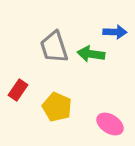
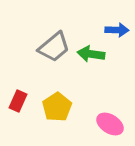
blue arrow: moved 2 px right, 2 px up
gray trapezoid: rotated 112 degrees counterclockwise
red rectangle: moved 11 px down; rotated 10 degrees counterclockwise
yellow pentagon: rotated 16 degrees clockwise
